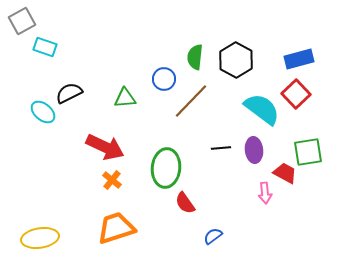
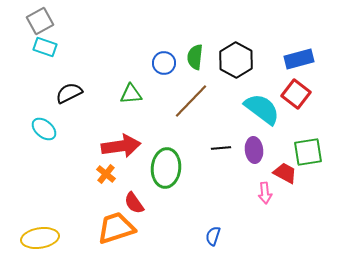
gray square: moved 18 px right
blue circle: moved 16 px up
red square: rotated 8 degrees counterclockwise
green triangle: moved 6 px right, 4 px up
cyan ellipse: moved 1 px right, 17 px down
red arrow: moved 16 px right, 1 px up; rotated 33 degrees counterclockwise
orange cross: moved 6 px left, 6 px up
red semicircle: moved 51 px left
blue semicircle: rotated 36 degrees counterclockwise
